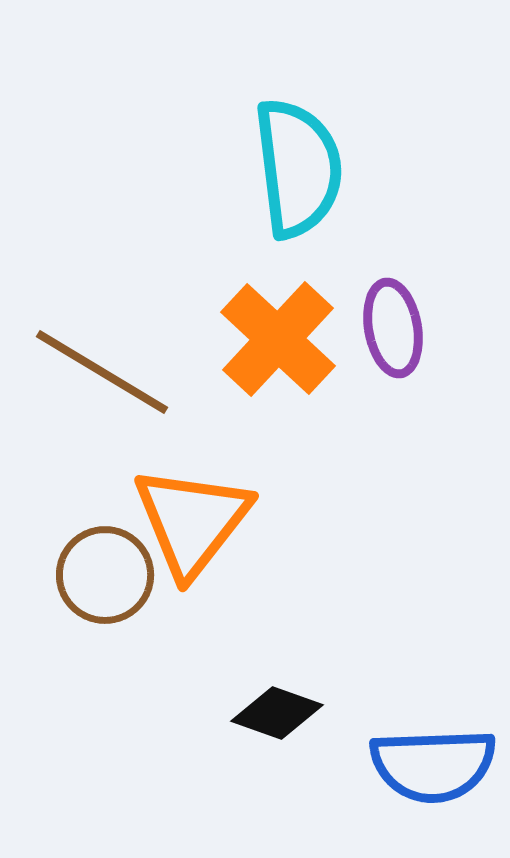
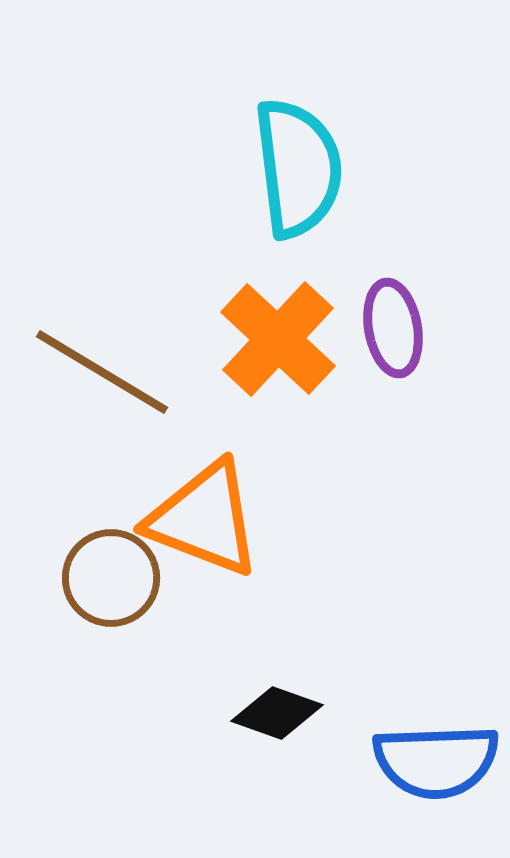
orange triangle: moved 12 px right, 2 px up; rotated 47 degrees counterclockwise
brown circle: moved 6 px right, 3 px down
blue semicircle: moved 3 px right, 4 px up
